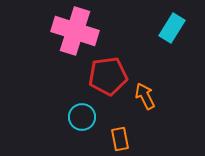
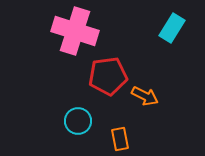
orange arrow: rotated 144 degrees clockwise
cyan circle: moved 4 px left, 4 px down
